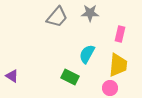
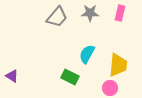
pink rectangle: moved 21 px up
